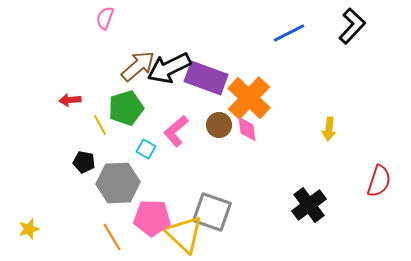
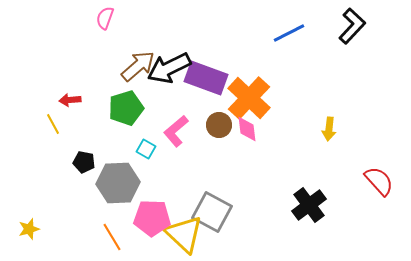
yellow line: moved 47 px left, 1 px up
red semicircle: rotated 60 degrees counterclockwise
gray square: rotated 9 degrees clockwise
